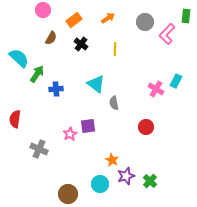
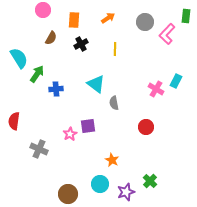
orange rectangle: rotated 49 degrees counterclockwise
black cross: rotated 24 degrees clockwise
cyan semicircle: rotated 15 degrees clockwise
red semicircle: moved 1 px left, 2 px down
purple star: moved 16 px down
